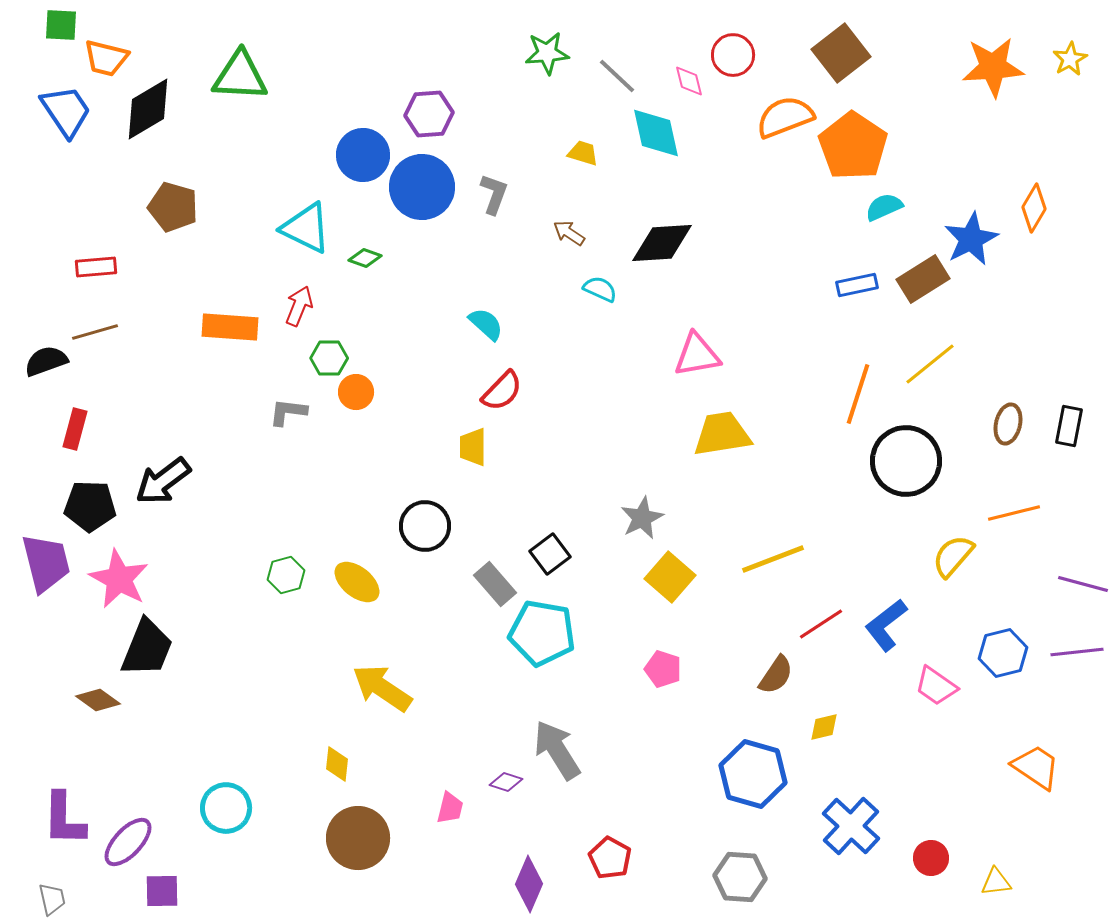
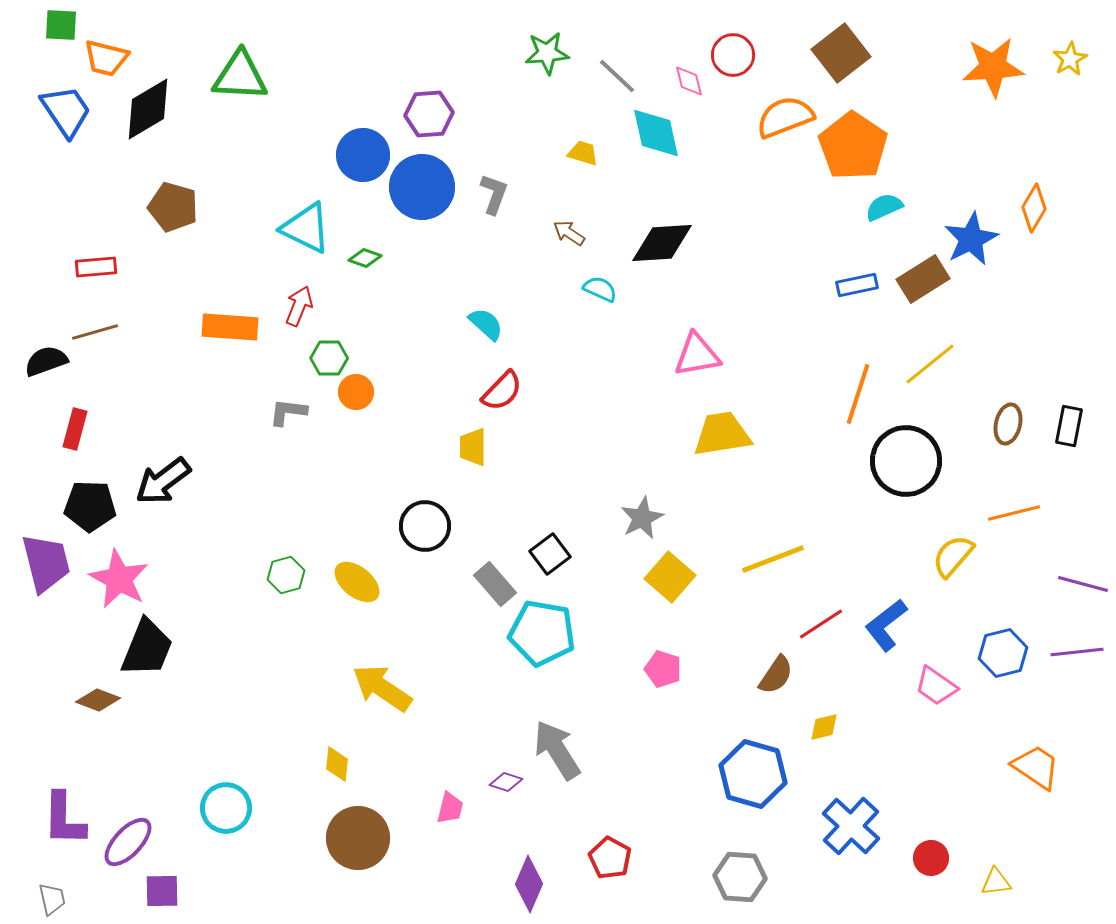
brown diamond at (98, 700): rotated 15 degrees counterclockwise
